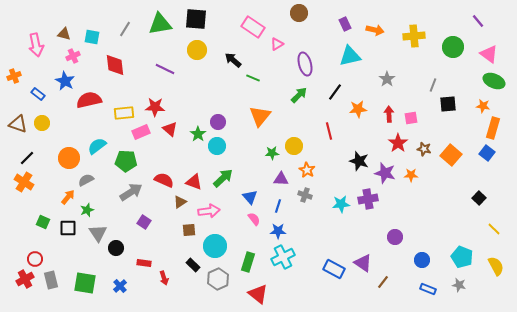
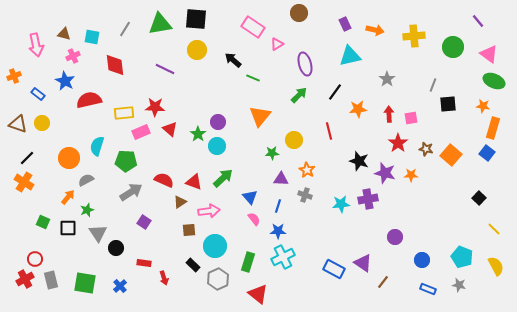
cyan semicircle at (97, 146): rotated 36 degrees counterclockwise
yellow circle at (294, 146): moved 6 px up
brown star at (424, 149): moved 2 px right
